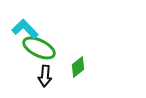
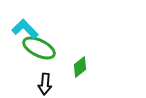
green diamond: moved 2 px right
black arrow: moved 8 px down
